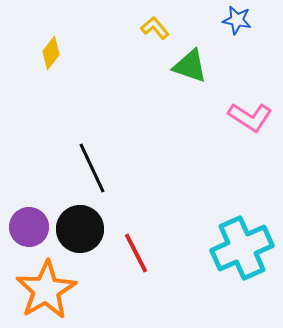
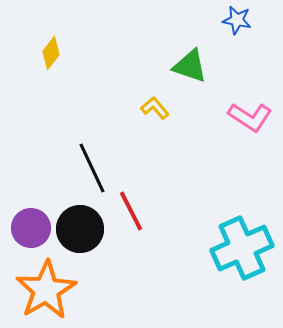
yellow L-shape: moved 80 px down
purple circle: moved 2 px right, 1 px down
red line: moved 5 px left, 42 px up
